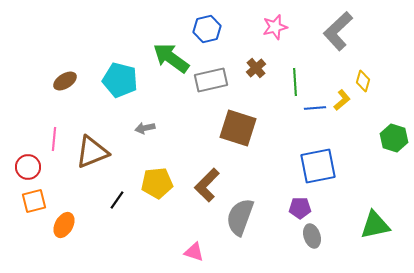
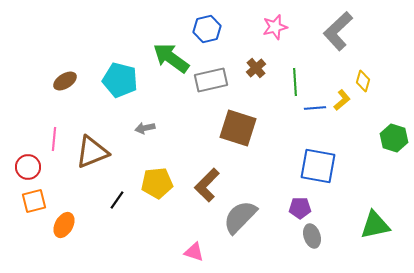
blue square: rotated 21 degrees clockwise
gray semicircle: rotated 24 degrees clockwise
